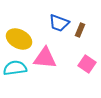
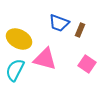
pink triangle: moved 1 px down; rotated 10 degrees clockwise
cyan semicircle: moved 2 px down; rotated 55 degrees counterclockwise
